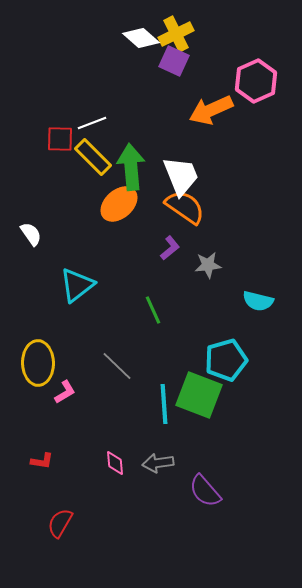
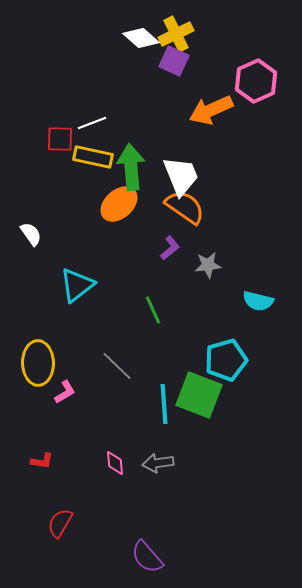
yellow rectangle: rotated 33 degrees counterclockwise
purple semicircle: moved 58 px left, 66 px down
